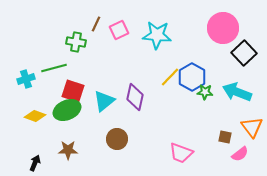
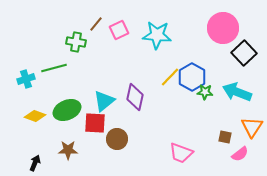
brown line: rotated 14 degrees clockwise
red square: moved 22 px right, 32 px down; rotated 15 degrees counterclockwise
orange triangle: rotated 10 degrees clockwise
